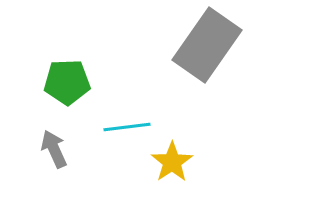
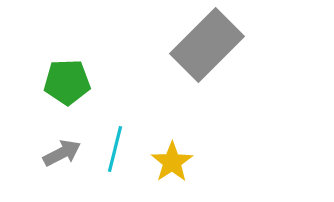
gray rectangle: rotated 10 degrees clockwise
cyan line: moved 12 px left, 22 px down; rotated 69 degrees counterclockwise
gray arrow: moved 8 px right, 4 px down; rotated 87 degrees clockwise
